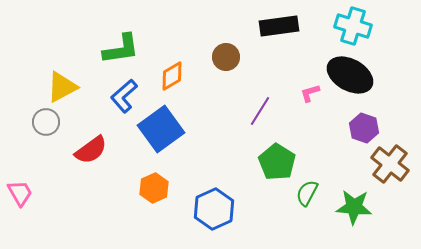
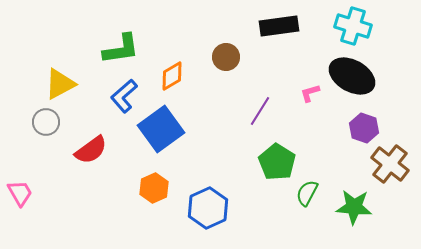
black ellipse: moved 2 px right, 1 px down
yellow triangle: moved 2 px left, 3 px up
blue hexagon: moved 6 px left, 1 px up
